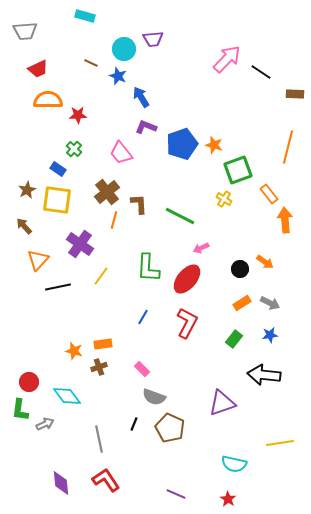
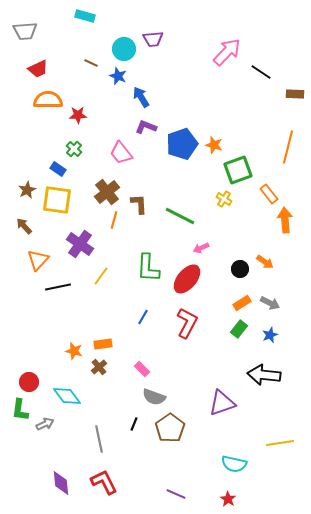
pink arrow at (227, 59): moved 7 px up
blue star at (270, 335): rotated 14 degrees counterclockwise
green rectangle at (234, 339): moved 5 px right, 10 px up
brown cross at (99, 367): rotated 21 degrees counterclockwise
brown pentagon at (170, 428): rotated 12 degrees clockwise
red L-shape at (106, 480): moved 2 px left, 2 px down; rotated 8 degrees clockwise
